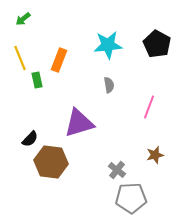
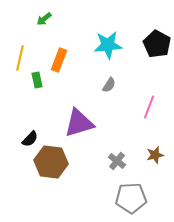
green arrow: moved 21 px right
yellow line: rotated 35 degrees clockwise
gray semicircle: rotated 42 degrees clockwise
gray cross: moved 9 px up
